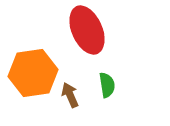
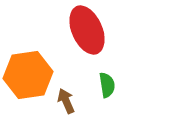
orange hexagon: moved 5 px left, 2 px down
brown arrow: moved 4 px left, 6 px down
